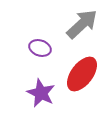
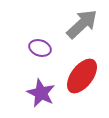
red ellipse: moved 2 px down
